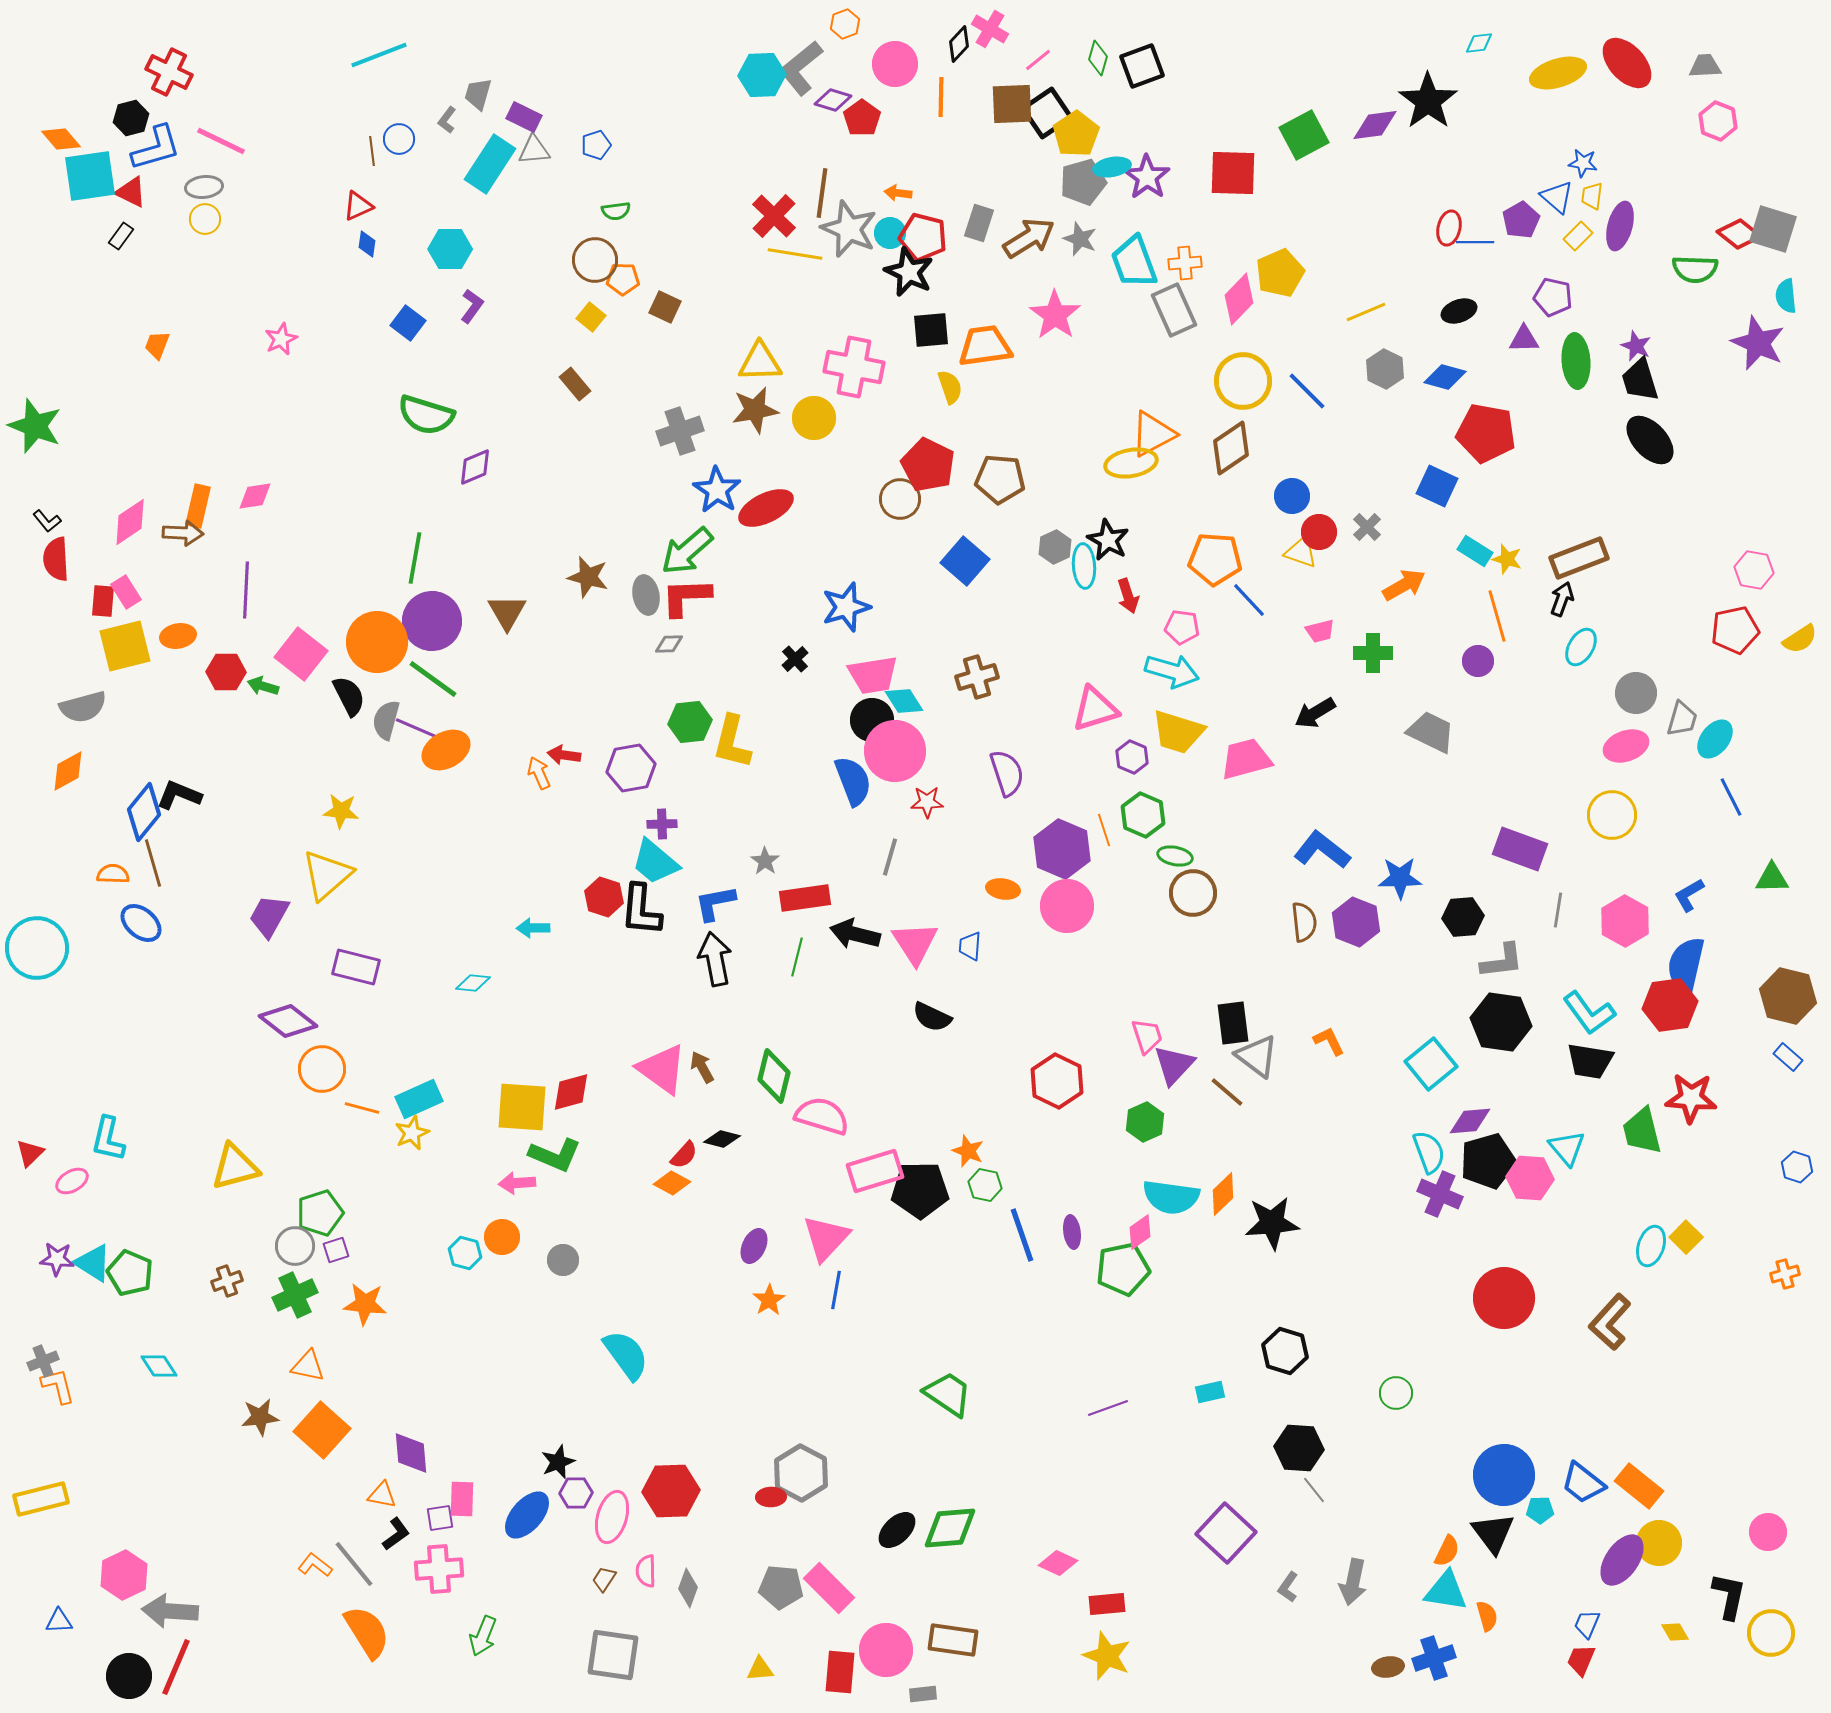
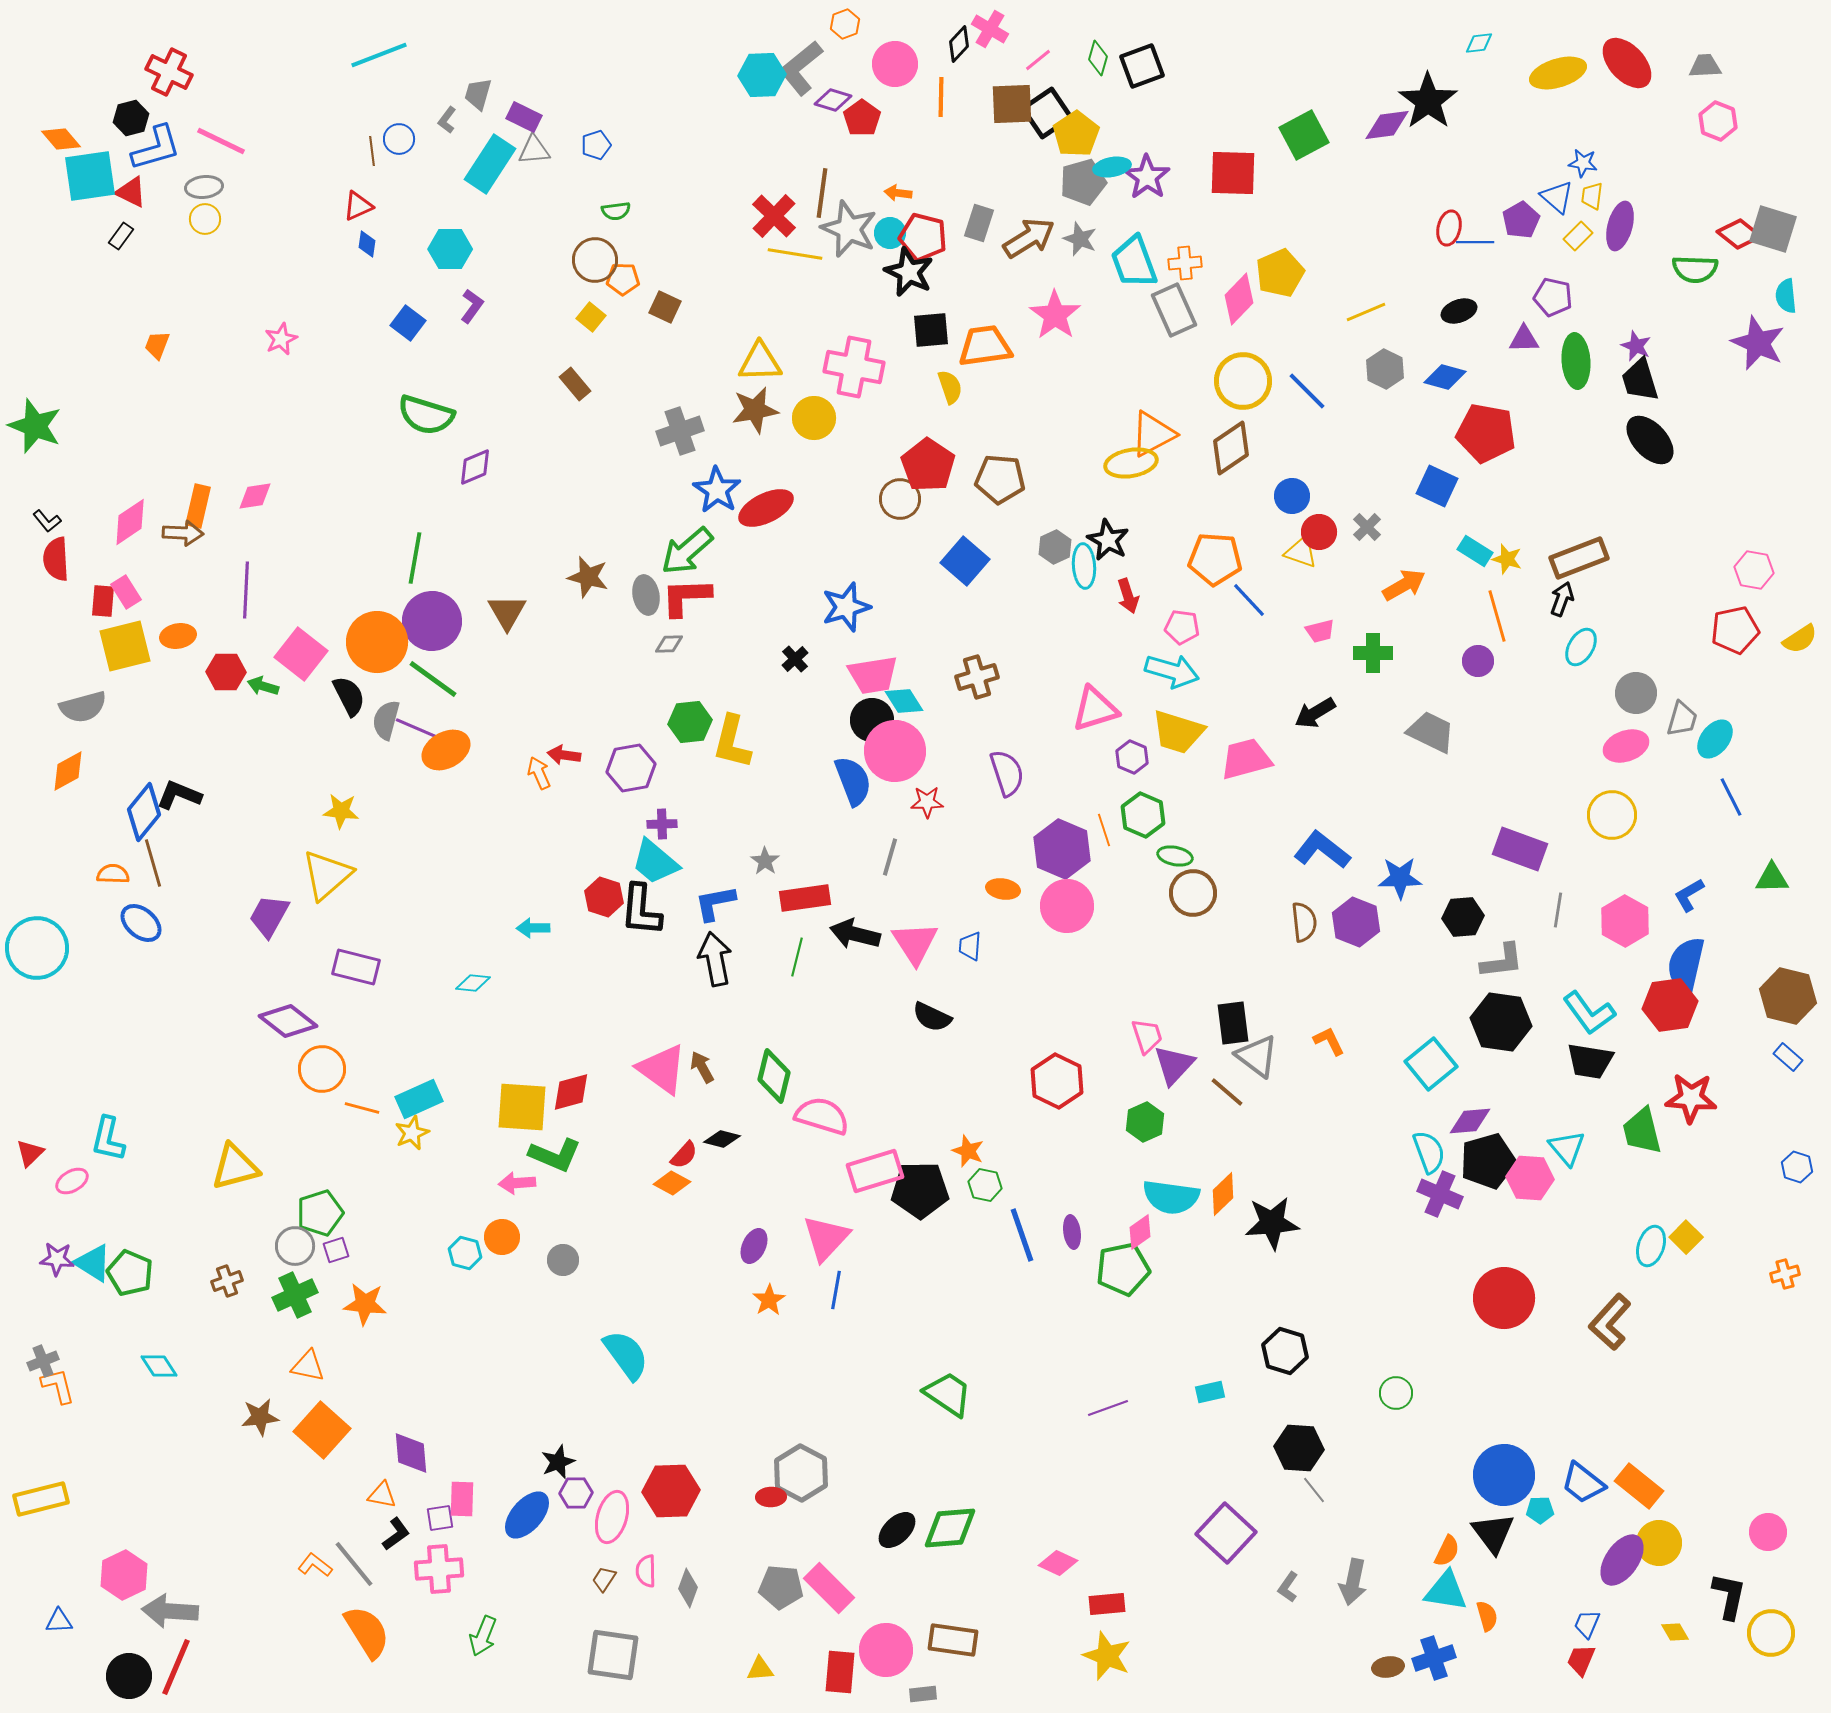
purple diamond at (1375, 125): moved 12 px right
red pentagon at (928, 465): rotated 8 degrees clockwise
